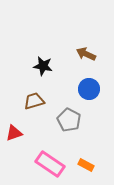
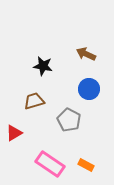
red triangle: rotated 12 degrees counterclockwise
